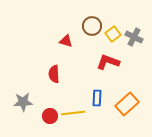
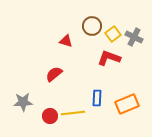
red L-shape: moved 1 px right, 4 px up
red semicircle: rotated 54 degrees clockwise
orange rectangle: rotated 20 degrees clockwise
